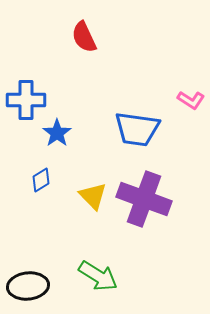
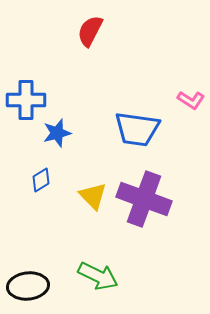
red semicircle: moved 6 px right, 6 px up; rotated 52 degrees clockwise
blue star: rotated 20 degrees clockwise
green arrow: rotated 6 degrees counterclockwise
